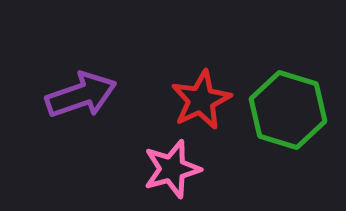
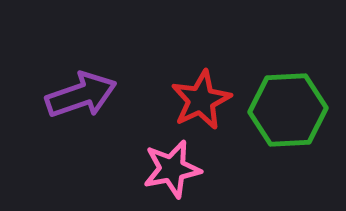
green hexagon: rotated 20 degrees counterclockwise
pink star: rotated 4 degrees clockwise
